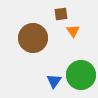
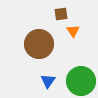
brown circle: moved 6 px right, 6 px down
green circle: moved 6 px down
blue triangle: moved 6 px left
